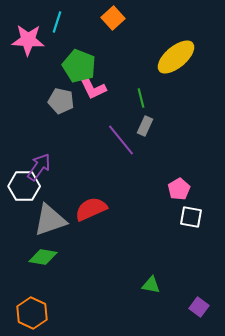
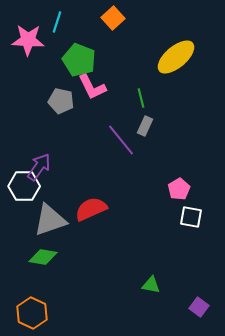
green pentagon: moved 6 px up
